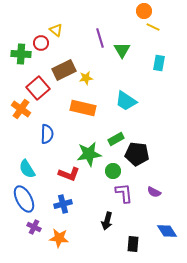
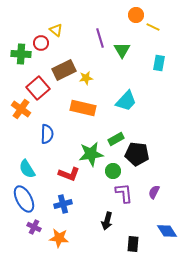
orange circle: moved 8 px left, 4 px down
cyan trapezoid: rotated 80 degrees counterclockwise
green star: moved 2 px right
purple semicircle: rotated 88 degrees clockwise
